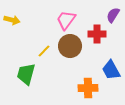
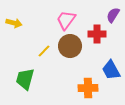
yellow arrow: moved 2 px right, 3 px down
green trapezoid: moved 1 px left, 5 px down
